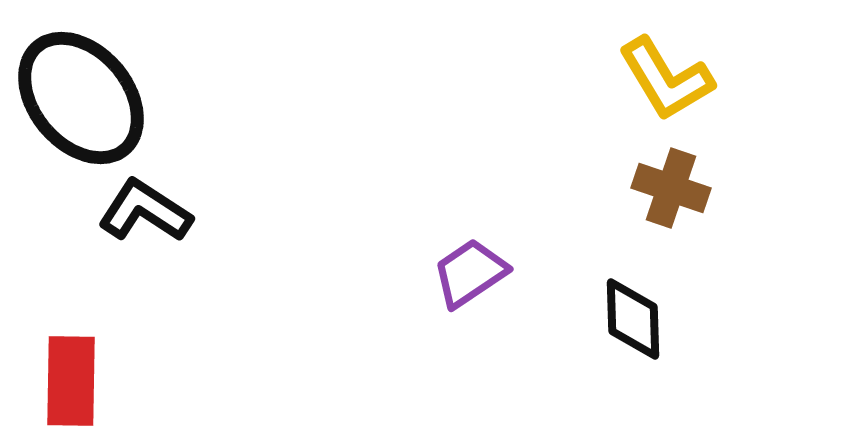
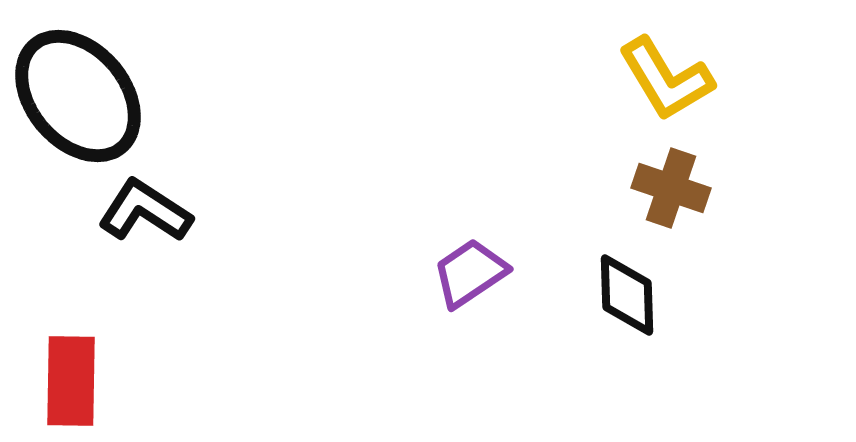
black ellipse: moved 3 px left, 2 px up
black diamond: moved 6 px left, 24 px up
